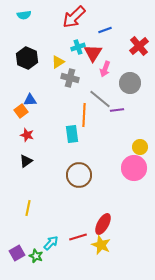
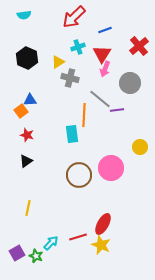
red triangle: moved 9 px right, 1 px down
pink circle: moved 23 px left
